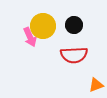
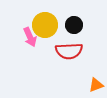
yellow circle: moved 2 px right, 1 px up
red semicircle: moved 5 px left, 4 px up
